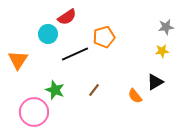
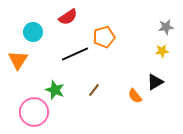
red semicircle: moved 1 px right
cyan circle: moved 15 px left, 2 px up
